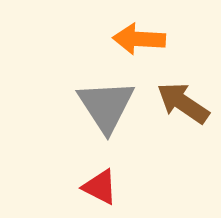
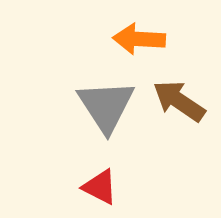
brown arrow: moved 4 px left, 2 px up
